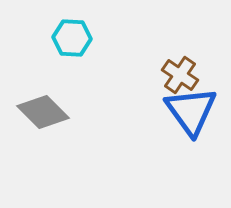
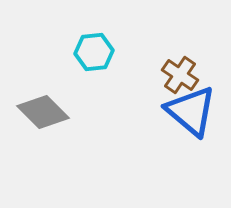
cyan hexagon: moved 22 px right, 14 px down; rotated 9 degrees counterclockwise
blue triangle: rotated 14 degrees counterclockwise
